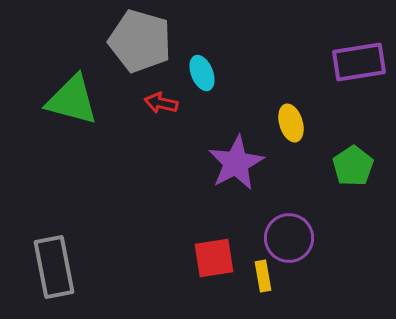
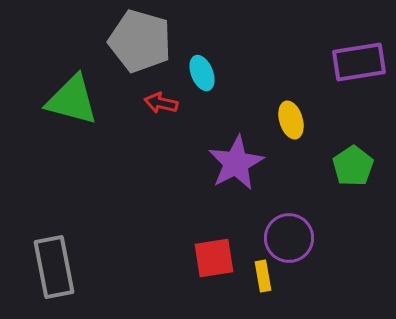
yellow ellipse: moved 3 px up
